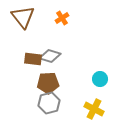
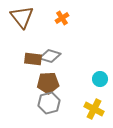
brown triangle: moved 1 px left
